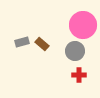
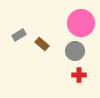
pink circle: moved 2 px left, 2 px up
gray rectangle: moved 3 px left, 7 px up; rotated 16 degrees counterclockwise
